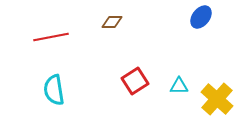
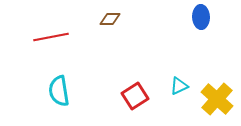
blue ellipse: rotated 40 degrees counterclockwise
brown diamond: moved 2 px left, 3 px up
red square: moved 15 px down
cyan triangle: rotated 24 degrees counterclockwise
cyan semicircle: moved 5 px right, 1 px down
